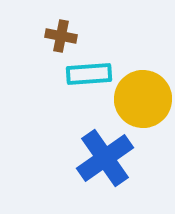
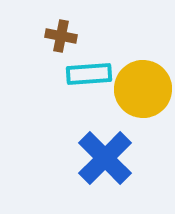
yellow circle: moved 10 px up
blue cross: rotated 10 degrees counterclockwise
